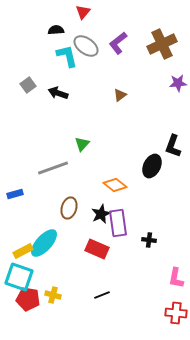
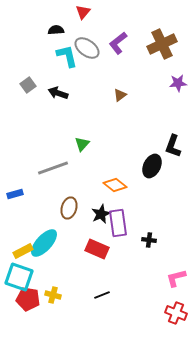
gray ellipse: moved 1 px right, 2 px down
pink L-shape: rotated 65 degrees clockwise
red cross: rotated 15 degrees clockwise
